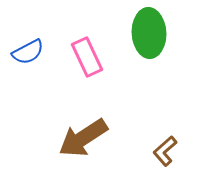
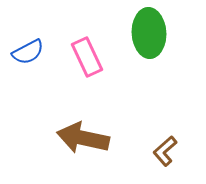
brown arrow: rotated 45 degrees clockwise
